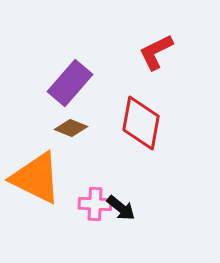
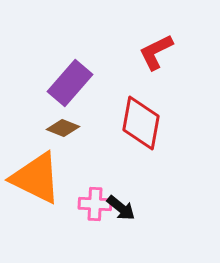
brown diamond: moved 8 px left
